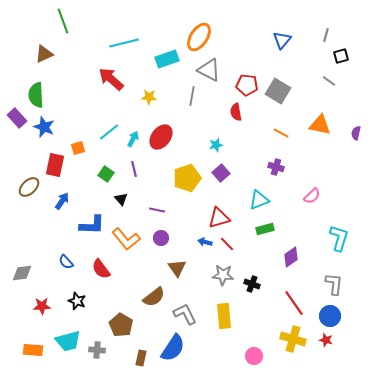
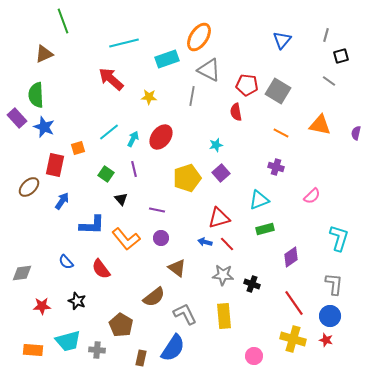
brown triangle at (177, 268): rotated 18 degrees counterclockwise
